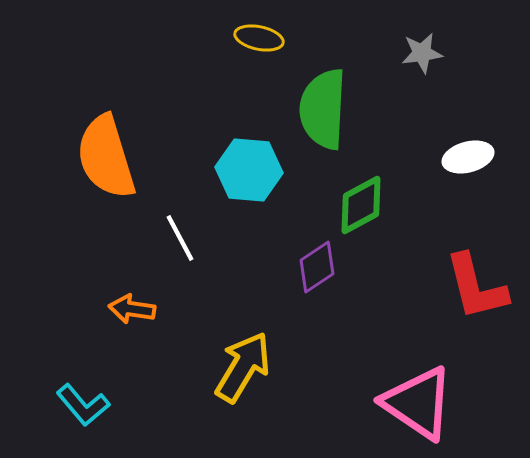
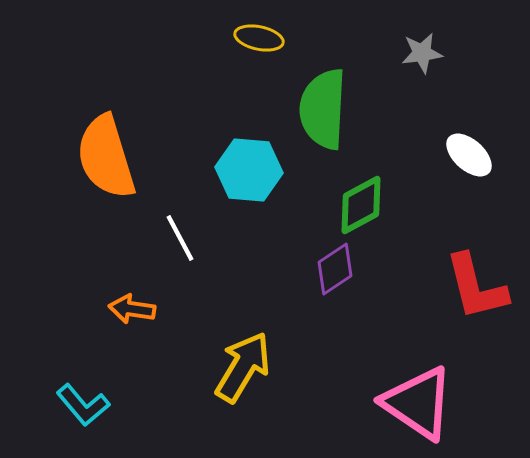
white ellipse: moved 1 px right, 2 px up; rotated 57 degrees clockwise
purple diamond: moved 18 px right, 2 px down
